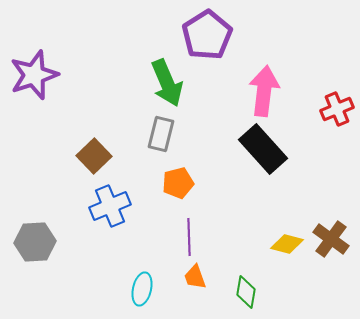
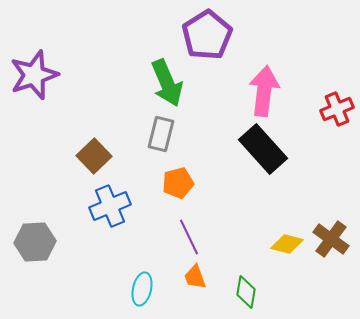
purple line: rotated 24 degrees counterclockwise
